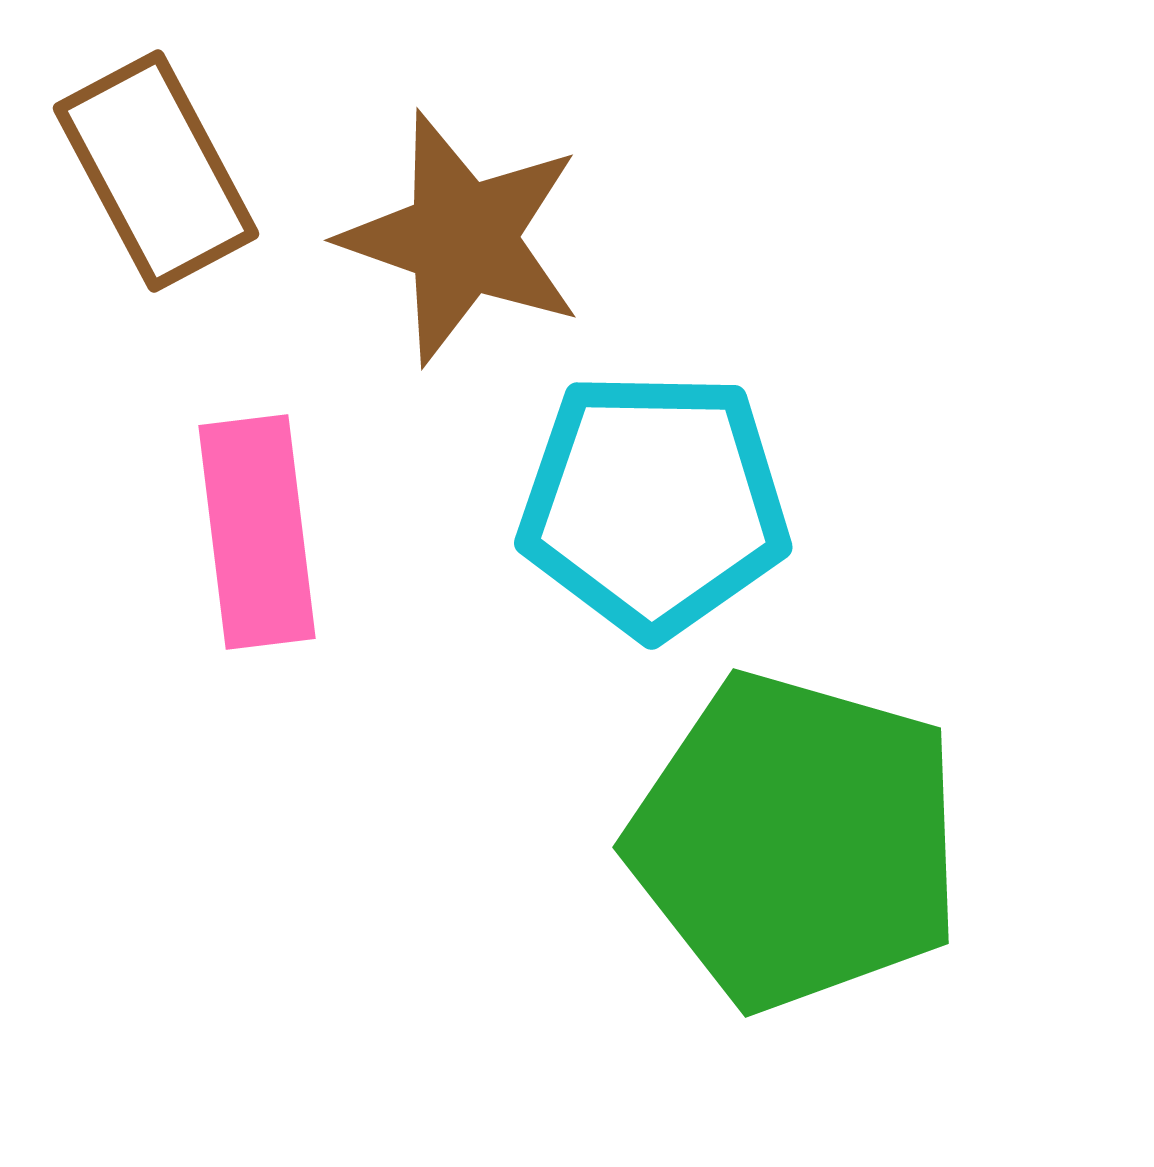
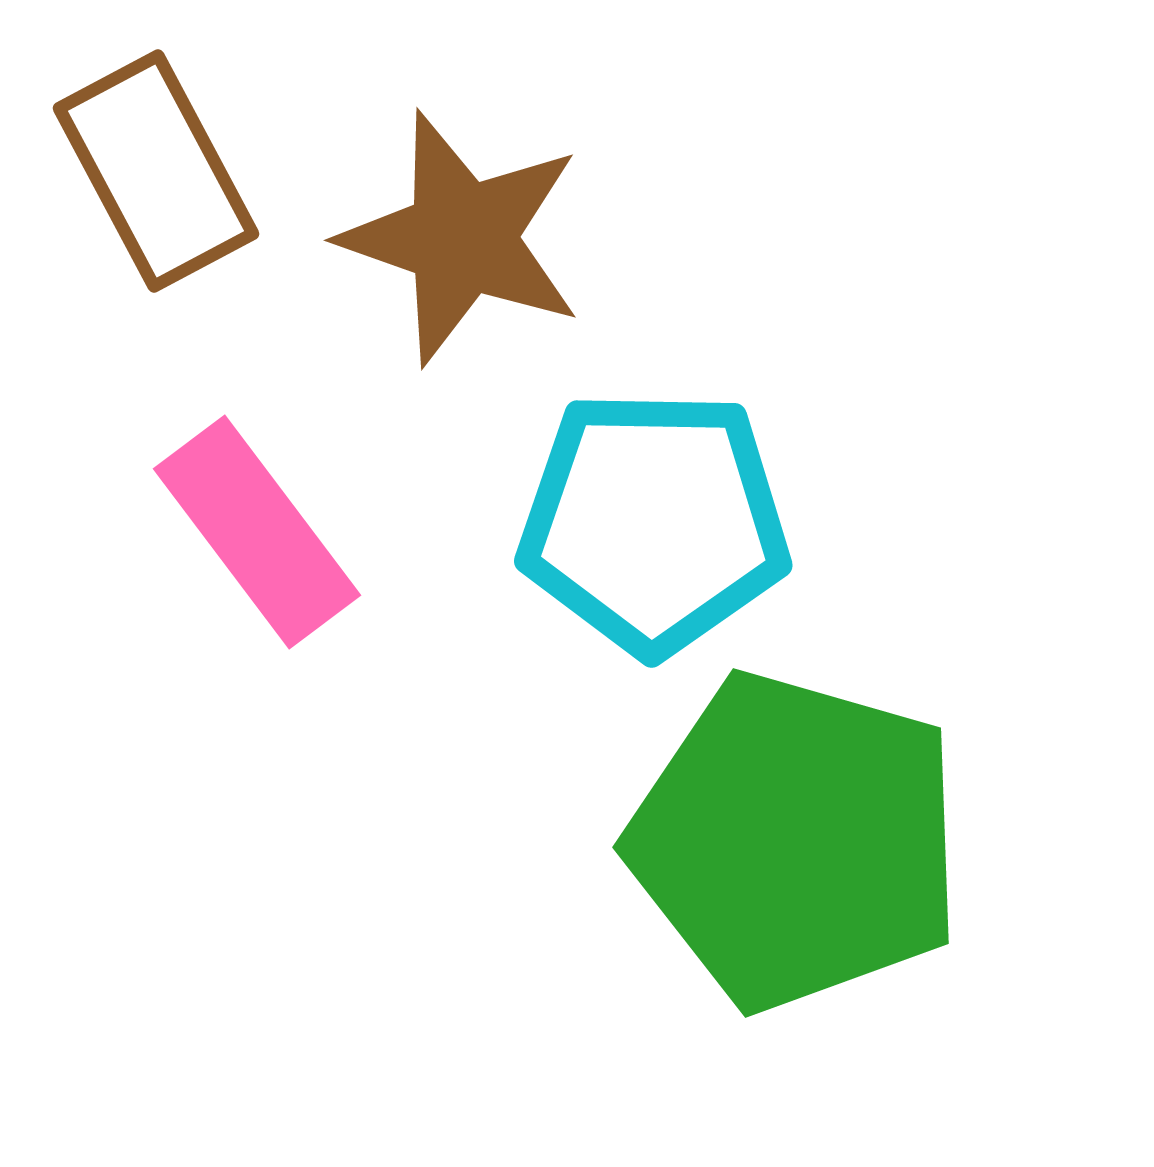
cyan pentagon: moved 18 px down
pink rectangle: rotated 30 degrees counterclockwise
